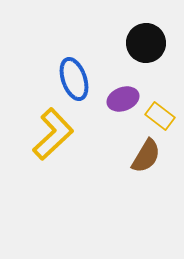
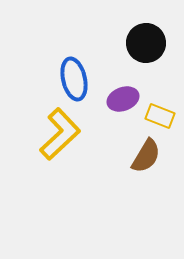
blue ellipse: rotated 6 degrees clockwise
yellow rectangle: rotated 16 degrees counterclockwise
yellow L-shape: moved 7 px right
